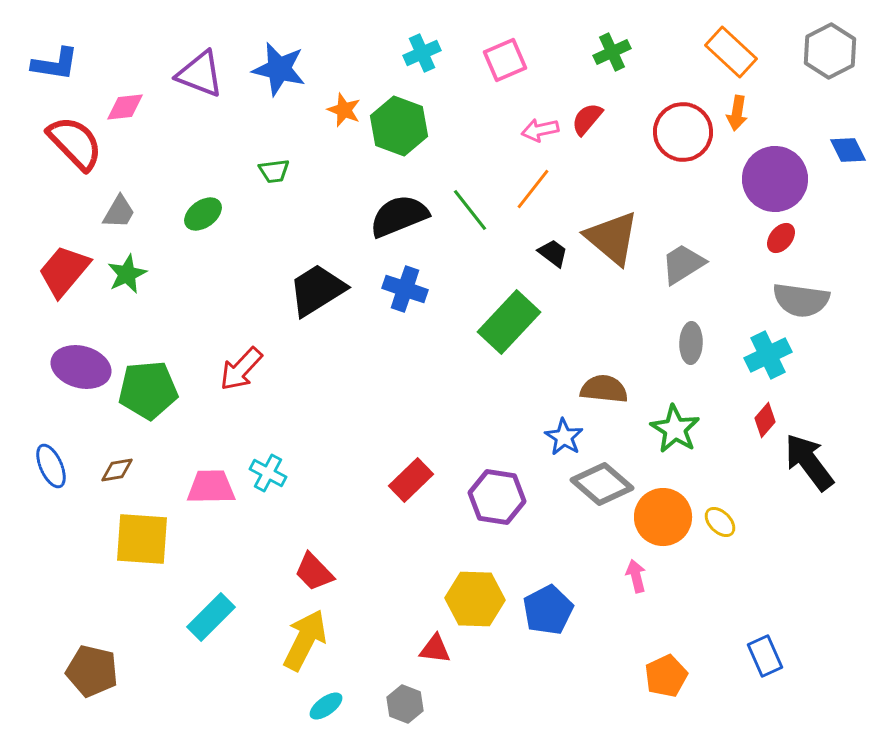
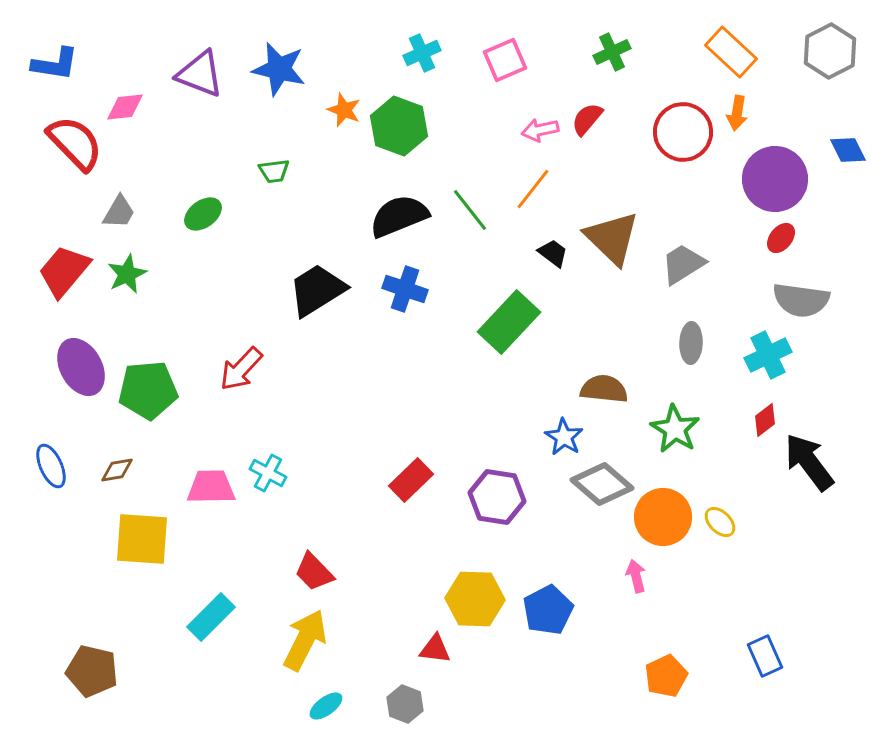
brown triangle at (612, 238): rotated 4 degrees clockwise
purple ellipse at (81, 367): rotated 46 degrees clockwise
red diamond at (765, 420): rotated 12 degrees clockwise
